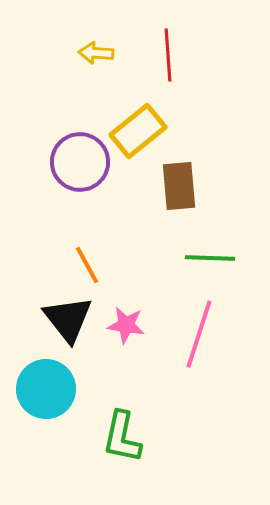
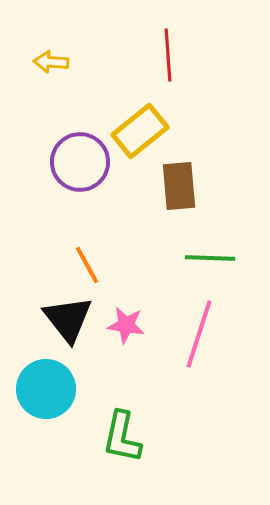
yellow arrow: moved 45 px left, 9 px down
yellow rectangle: moved 2 px right
